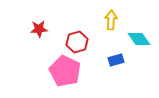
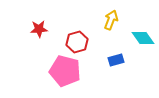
yellow arrow: rotated 18 degrees clockwise
cyan diamond: moved 4 px right, 1 px up
pink pentagon: rotated 12 degrees counterclockwise
